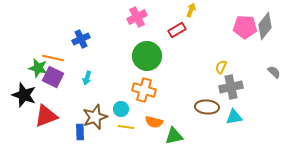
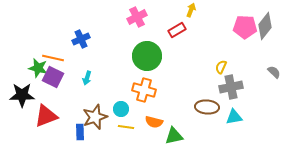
black star: moved 2 px left; rotated 20 degrees counterclockwise
